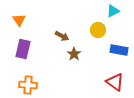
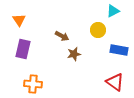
brown star: rotated 24 degrees clockwise
orange cross: moved 5 px right, 1 px up
